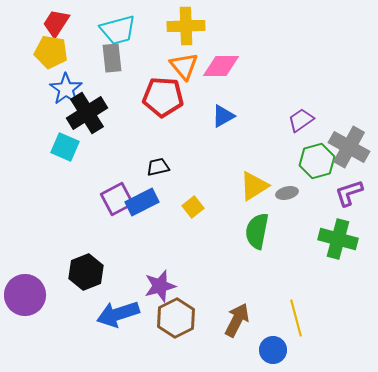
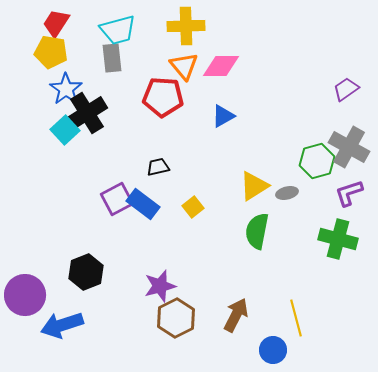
purple trapezoid: moved 45 px right, 31 px up
cyan square: moved 17 px up; rotated 24 degrees clockwise
blue rectangle: moved 1 px right, 2 px down; rotated 64 degrees clockwise
blue arrow: moved 56 px left, 11 px down
brown arrow: moved 1 px left, 5 px up
